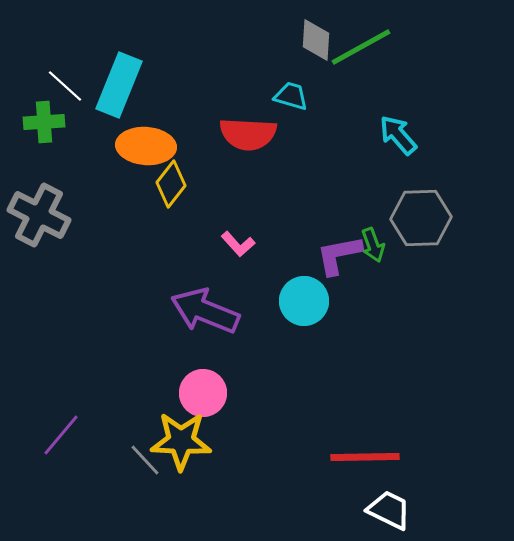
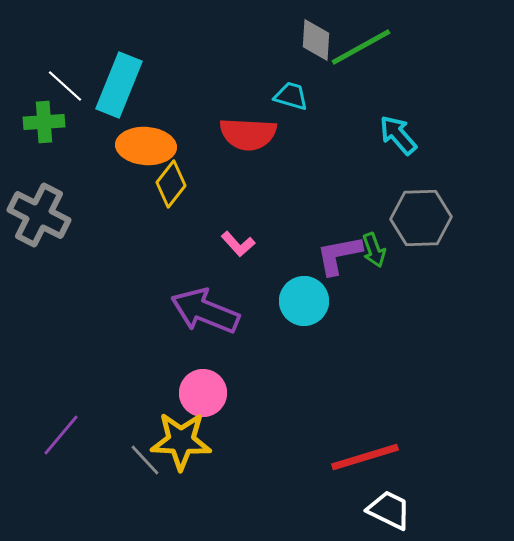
green arrow: moved 1 px right, 5 px down
red line: rotated 16 degrees counterclockwise
